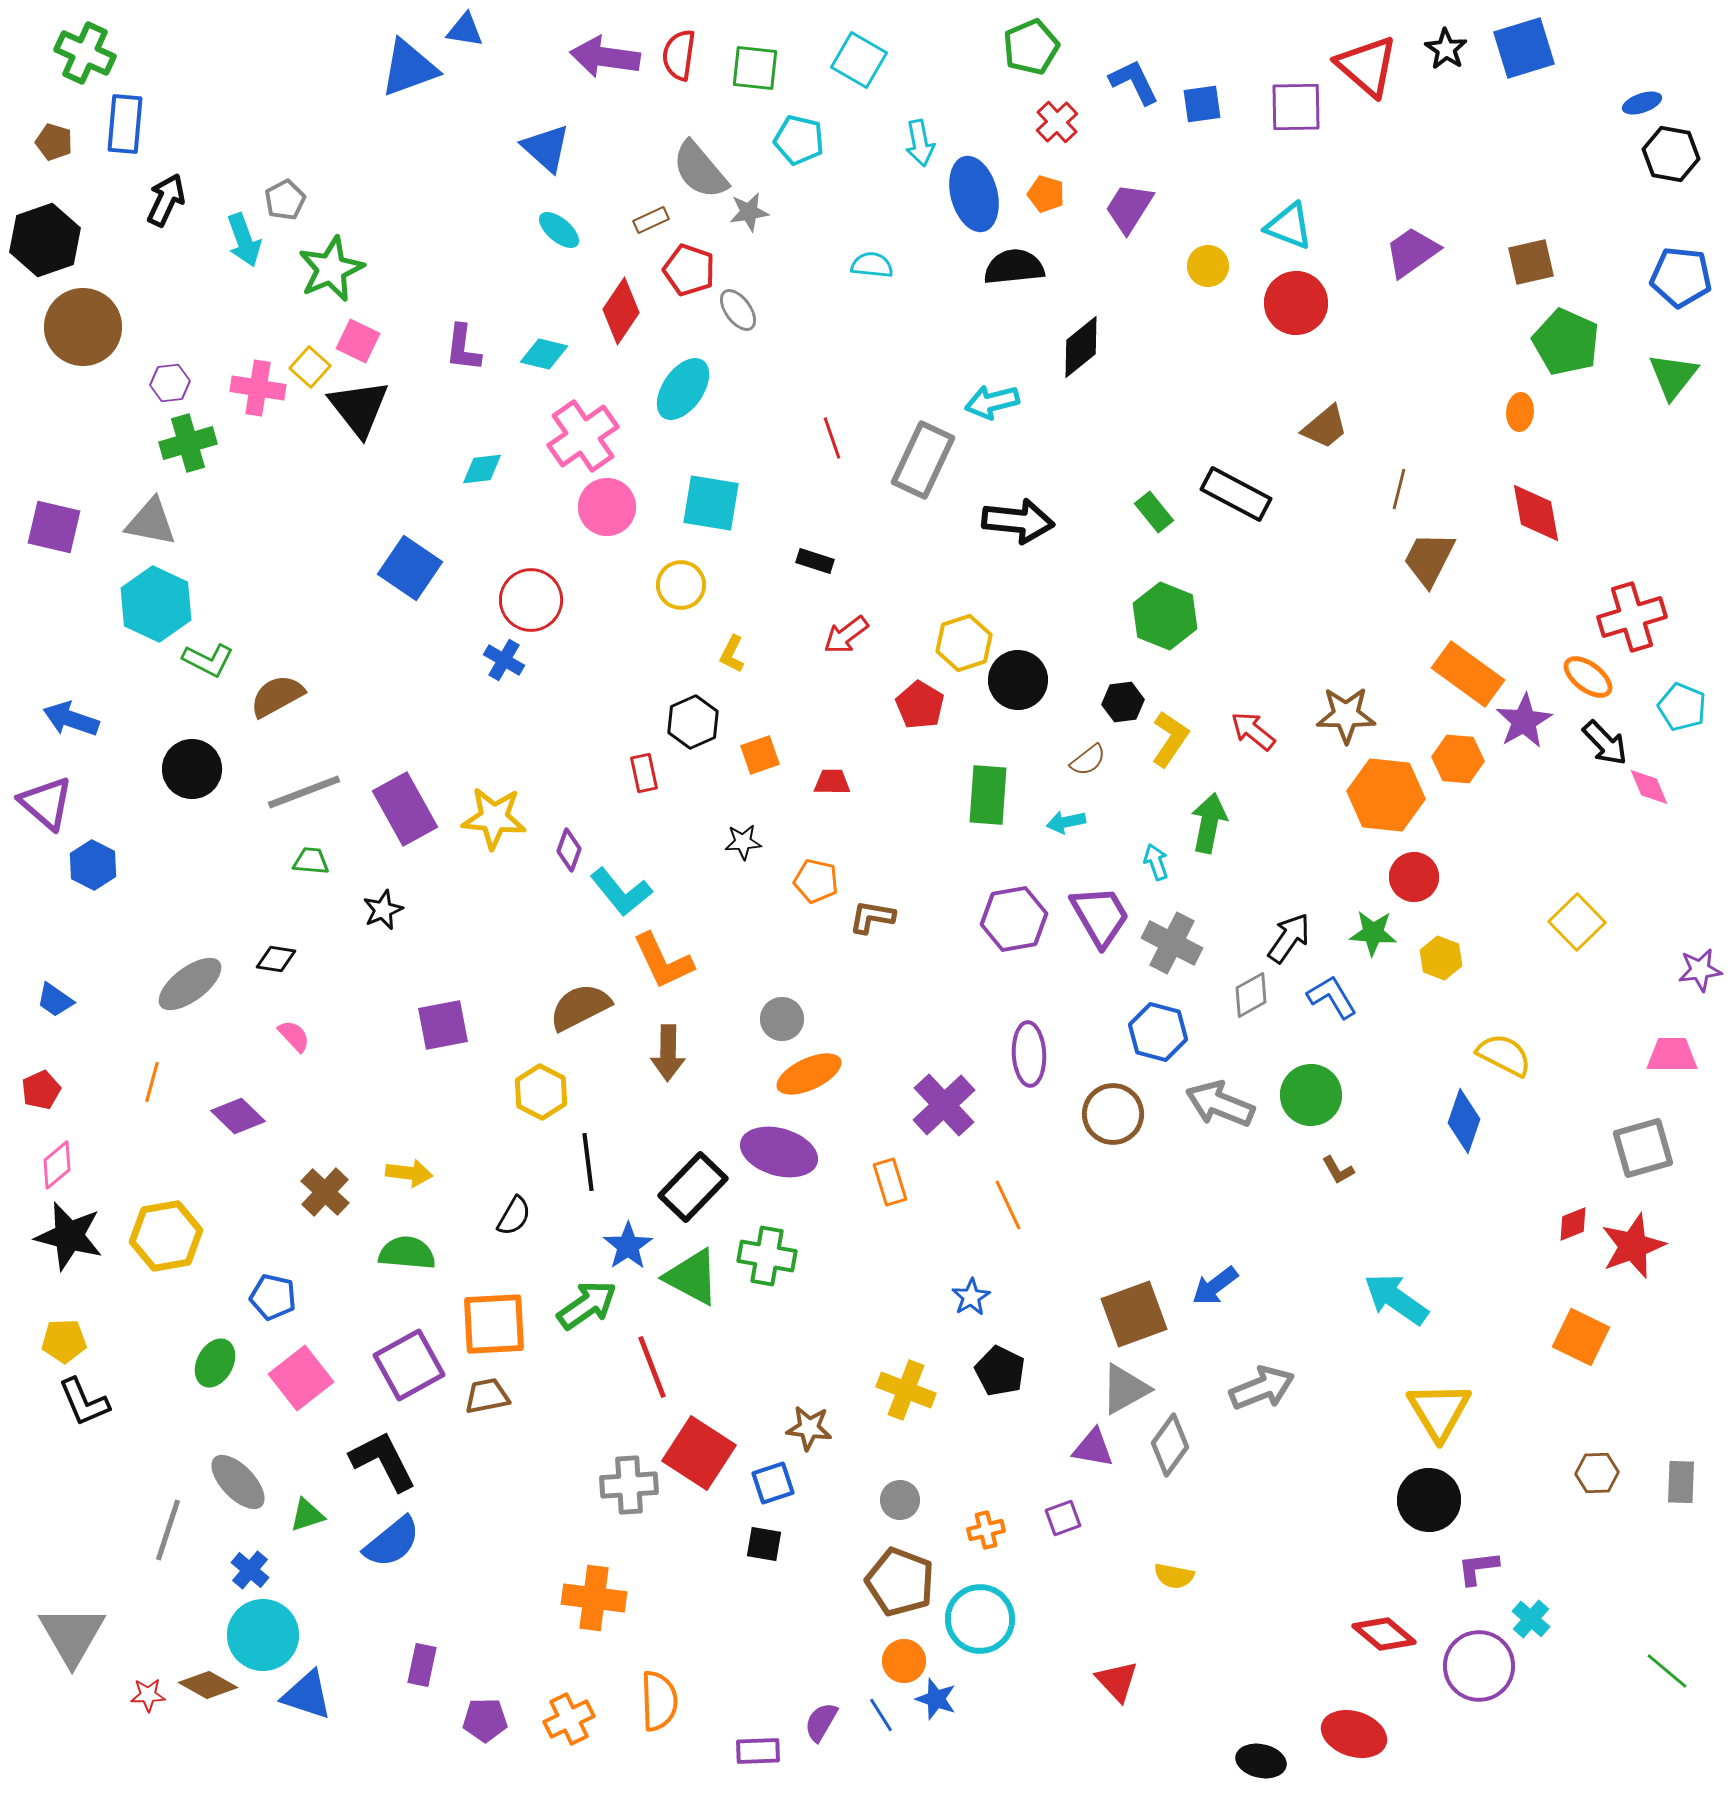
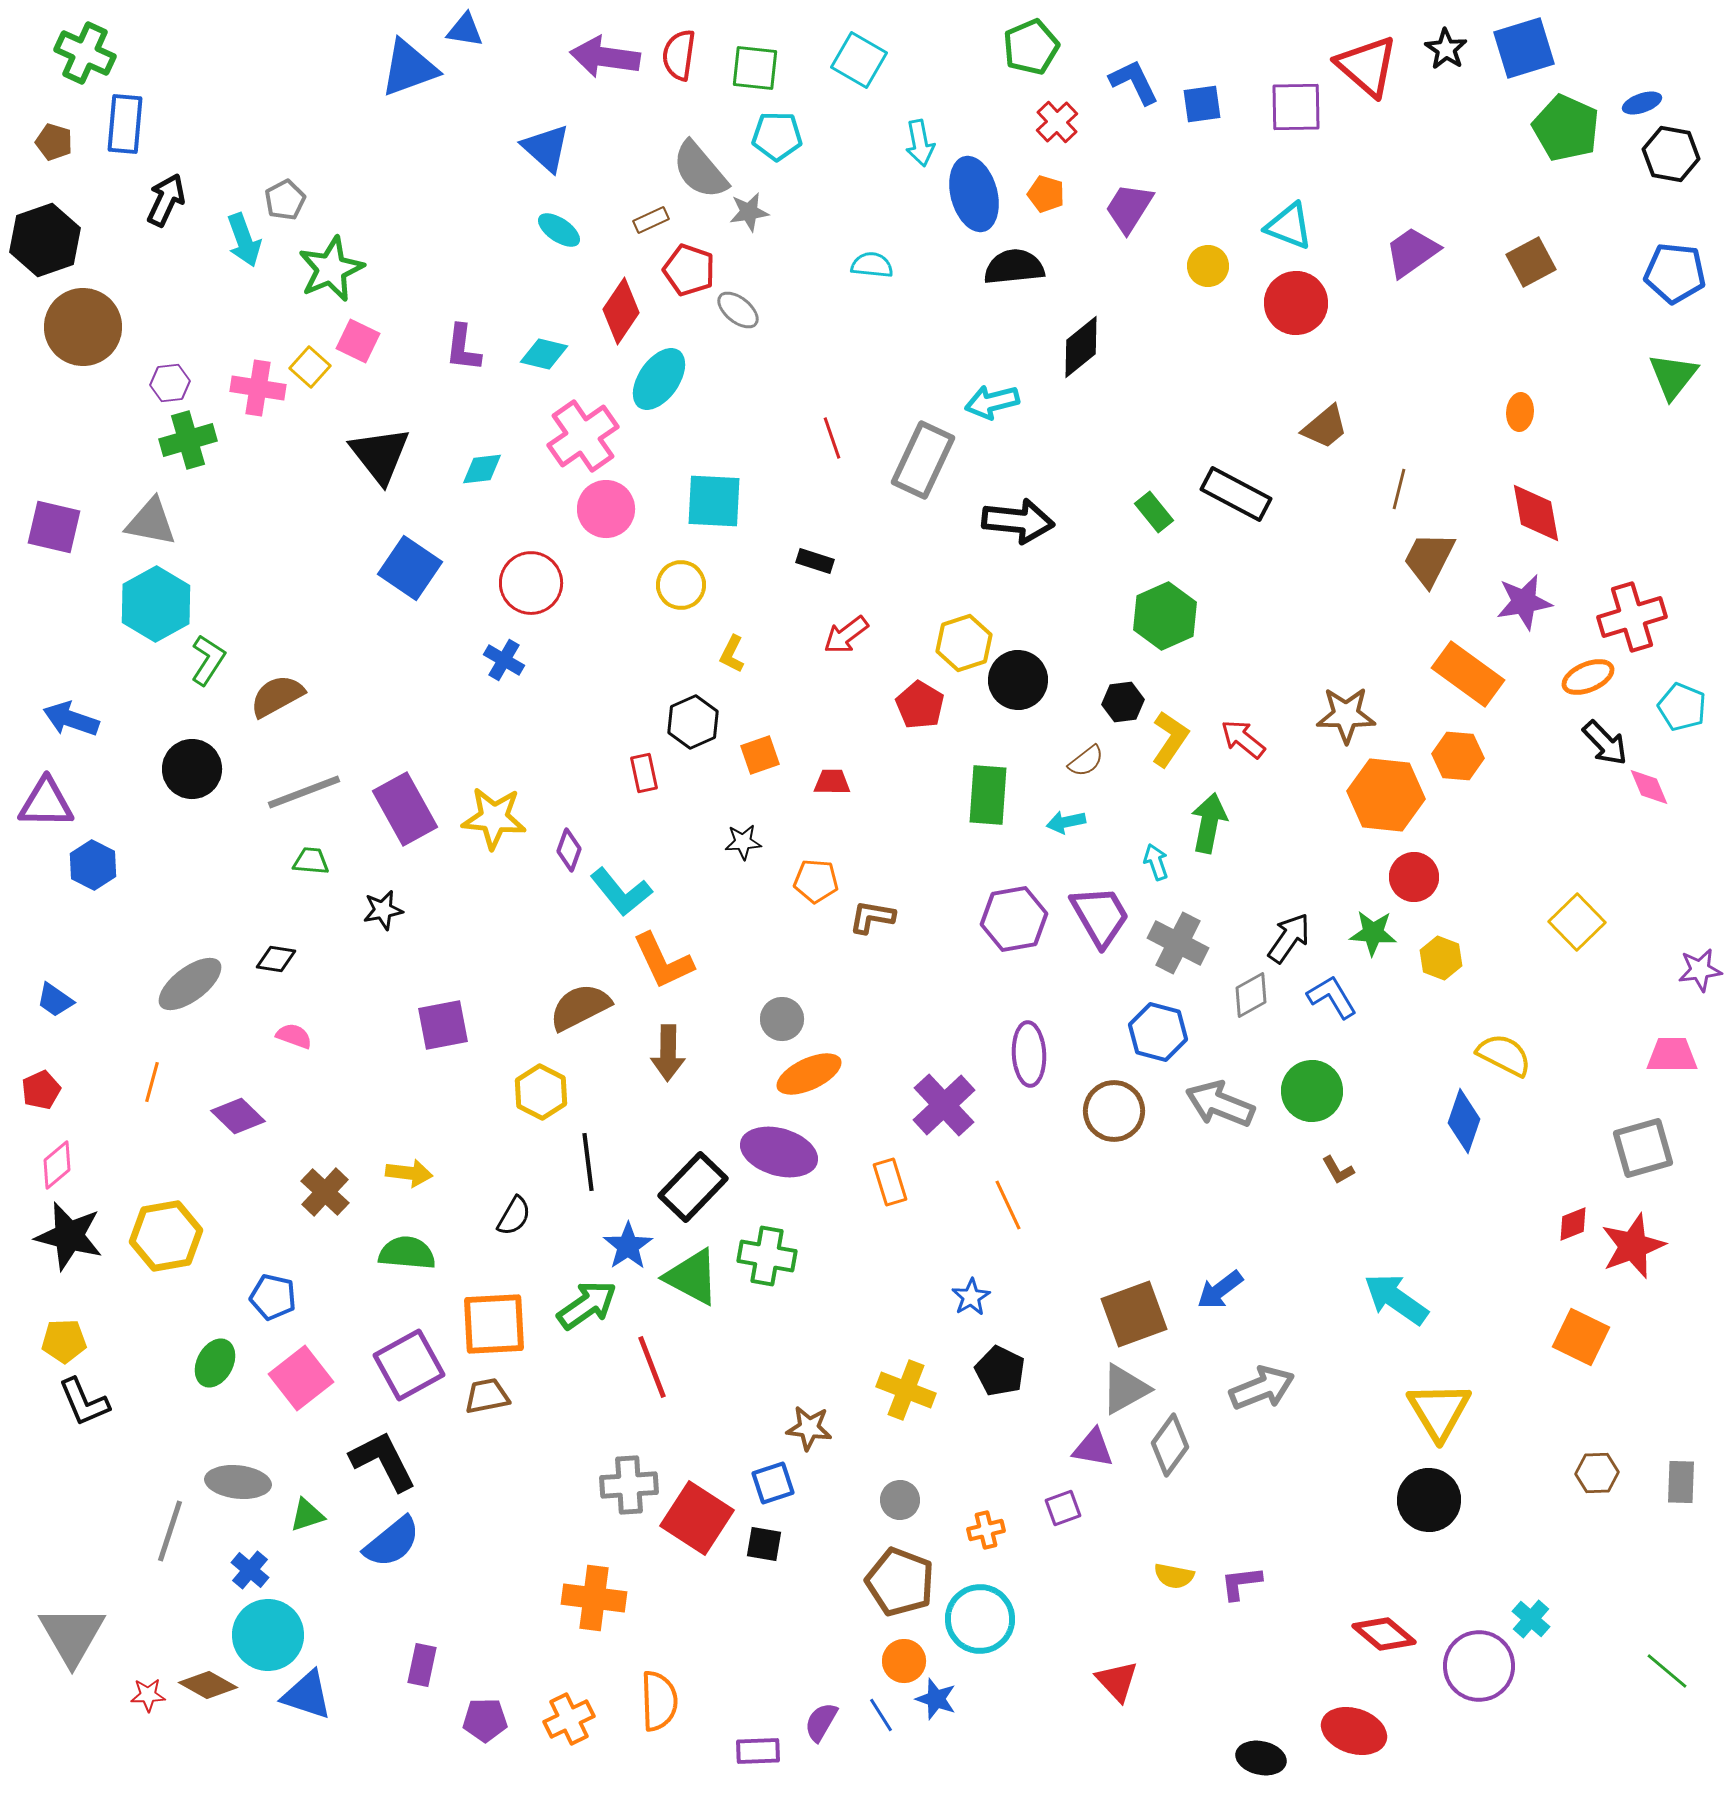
cyan pentagon at (799, 140): moved 22 px left, 4 px up; rotated 12 degrees counterclockwise
cyan ellipse at (559, 230): rotated 6 degrees counterclockwise
brown square at (1531, 262): rotated 15 degrees counterclockwise
blue pentagon at (1681, 277): moved 6 px left, 4 px up
gray ellipse at (738, 310): rotated 15 degrees counterclockwise
green pentagon at (1566, 342): moved 214 px up
cyan ellipse at (683, 389): moved 24 px left, 10 px up
black triangle at (359, 408): moved 21 px right, 47 px down
green cross at (188, 443): moved 3 px up
cyan square at (711, 503): moved 3 px right, 2 px up; rotated 6 degrees counterclockwise
pink circle at (607, 507): moved 1 px left, 2 px down
red circle at (531, 600): moved 17 px up
cyan hexagon at (156, 604): rotated 6 degrees clockwise
green hexagon at (1165, 616): rotated 14 degrees clockwise
green L-shape at (208, 660): rotated 84 degrees counterclockwise
orange ellipse at (1588, 677): rotated 60 degrees counterclockwise
purple star at (1524, 721): moved 119 px up; rotated 20 degrees clockwise
red arrow at (1253, 731): moved 10 px left, 8 px down
orange hexagon at (1458, 759): moved 3 px up
brown semicircle at (1088, 760): moved 2 px left, 1 px down
purple triangle at (46, 803): rotated 40 degrees counterclockwise
orange pentagon at (816, 881): rotated 9 degrees counterclockwise
black star at (383, 910): rotated 12 degrees clockwise
gray cross at (1172, 943): moved 6 px right
pink semicircle at (294, 1036): rotated 27 degrees counterclockwise
green circle at (1311, 1095): moved 1 px right, 4 px up
brown circle at (1113, 1114): moved 1 px right, 3 px up
blue arrow at (1215, 1286): moved 5 px right, 4 px down
red square at (699, 1453): moved 2 px left, 65 px down
gray ellipse at (238, 1482): rotated 40 degrees counterclockwise
purple square at (1063, 1518): moved 10 px up
gray line at (168, 1530): moved 2 px right, 1 px down
purple L-shape at (1478, 1568): moved 237 px left, 15 px down
cyan circle at (263, 1635): moved 5 px right
red ellipse at (1354, 1734): moved 3 px up
black ellipse at (1261, 1761): moved 3 px up
